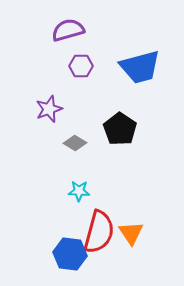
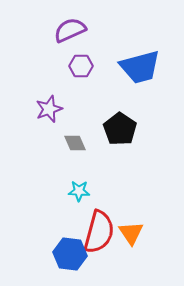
purple semicircle: moved 2 px right; rotated 8 degrees counterclockwise
gray diamond: rotated 35 degrees clockwise
